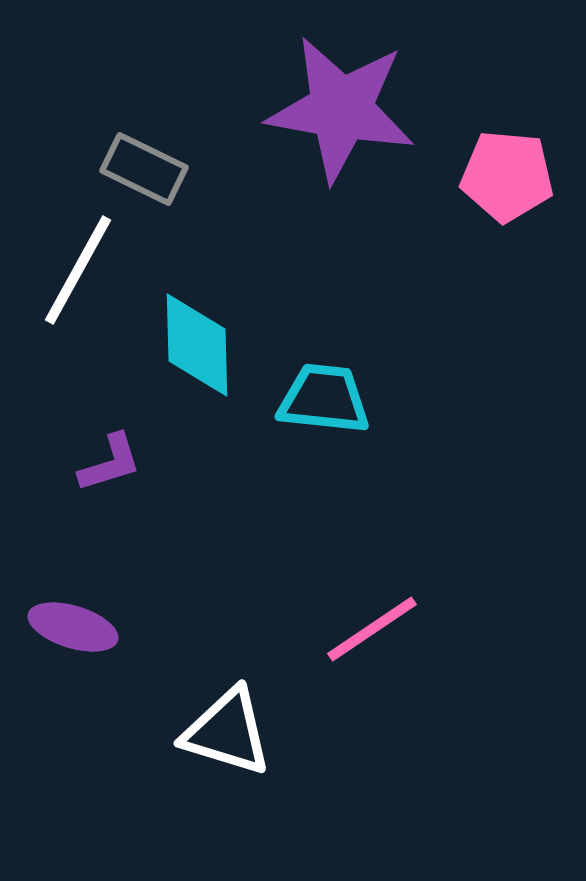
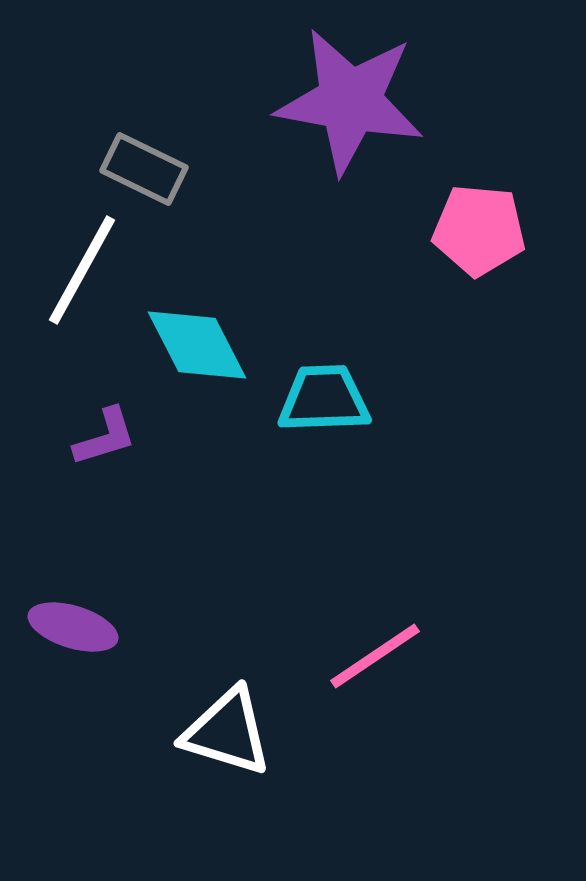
purple star: moved 9 px right, 8 px up
pink pentagon: moved 28 px left, 54 px down
white line: moved 4 px right
cyan diamond: rotated 26 degrees counterclockwise
cyan trapezoid: rotated 8 degrees counterclockwise
purple L-shape: moved 5 px left, 26 px up
pink line: moved 3 px right, 27 px down
